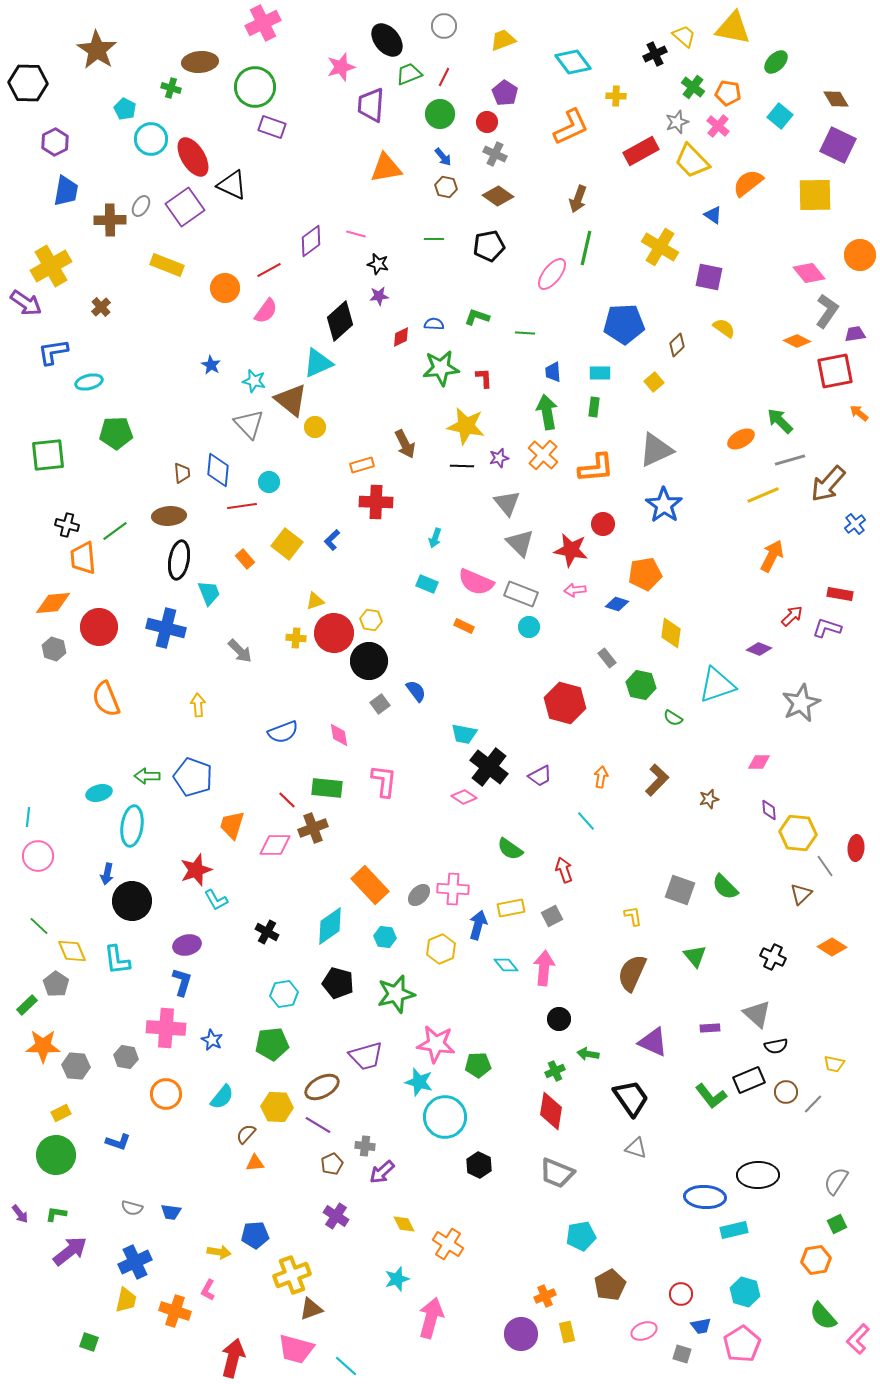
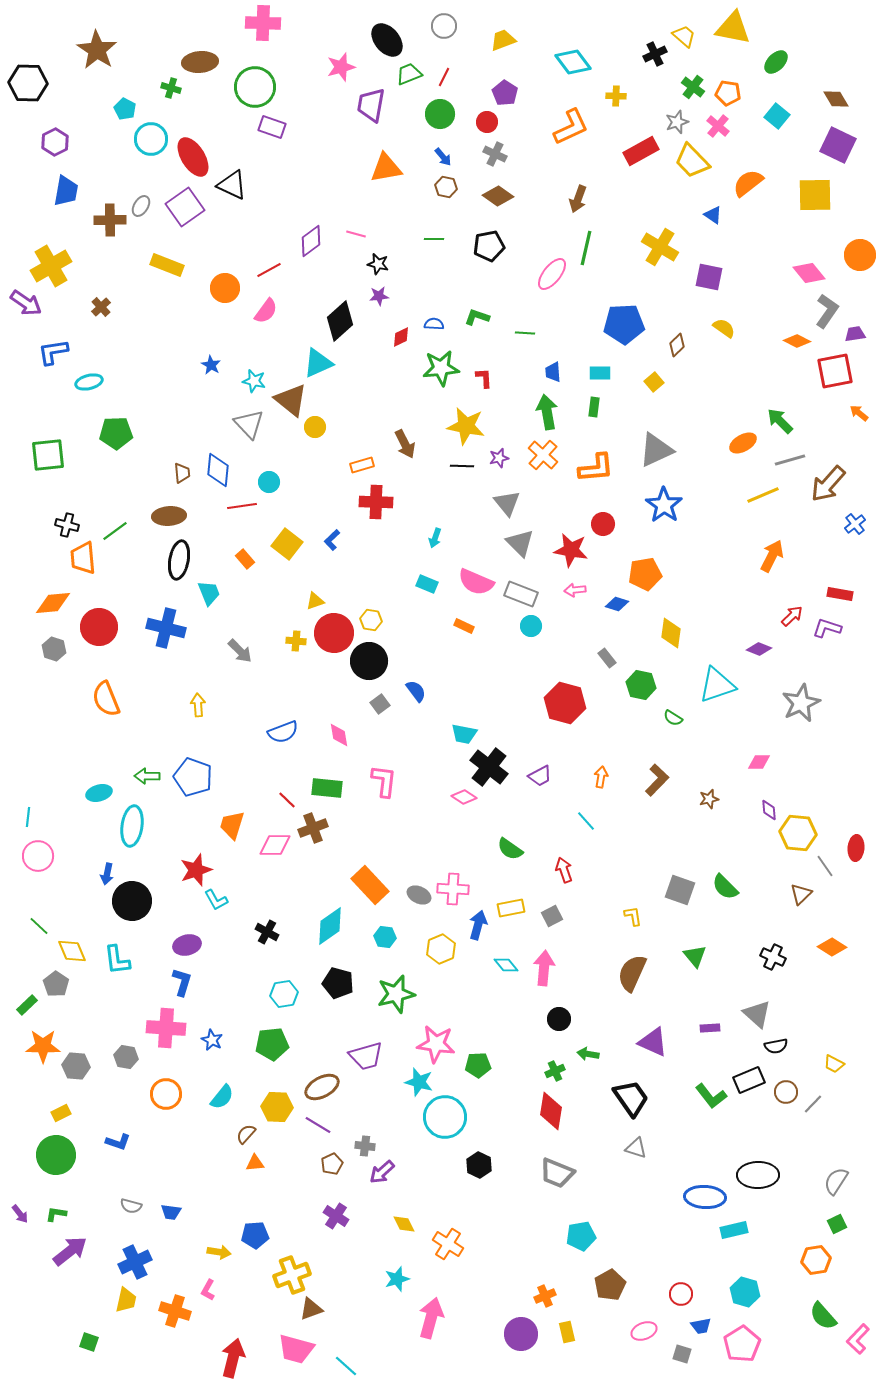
pink cross at (263, 23): rotated 28 degrees clockwise
purple trapezoid at (371, 105): rotated 6 degrees clockwise
cyan square at (780, 116): moved 3 px left
orange ellipse at (741, 439): moved 2 px right, 4 px down
cyan circle at (529, 627): moved 2 px right, 1 px up
yellow cross at (296, 638): moved 3 px down
gray ellipse at (419, 895): rotated 70 degrees clockwise
yellow trapezoid at (834, 1064): rotated 15 degrees clockwise
gray semicircle at (132, 1208): moved 1 px left, 2 px up
